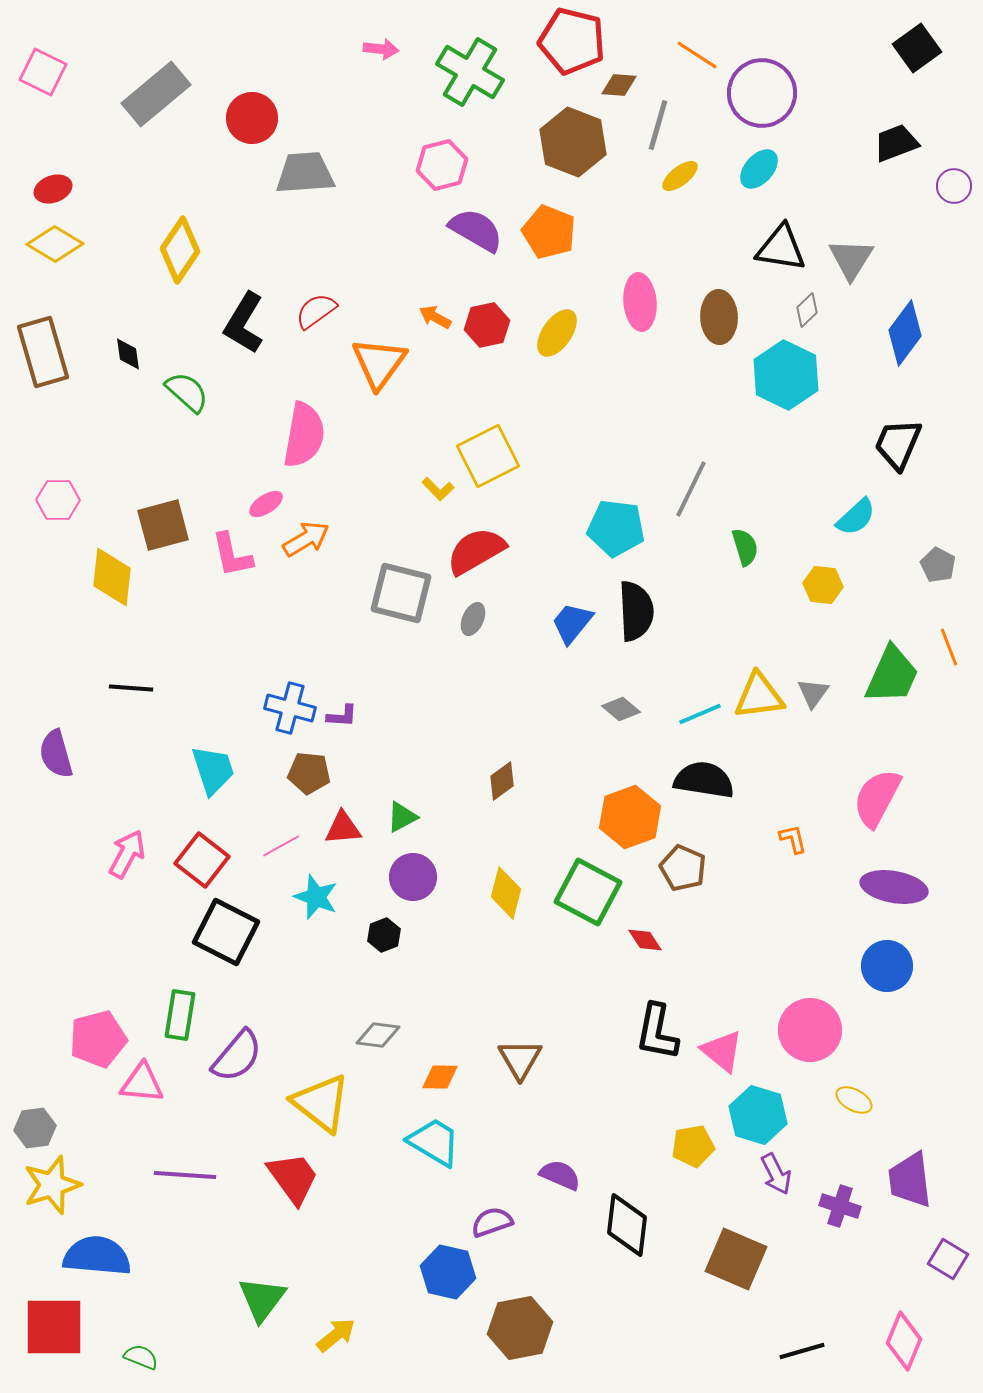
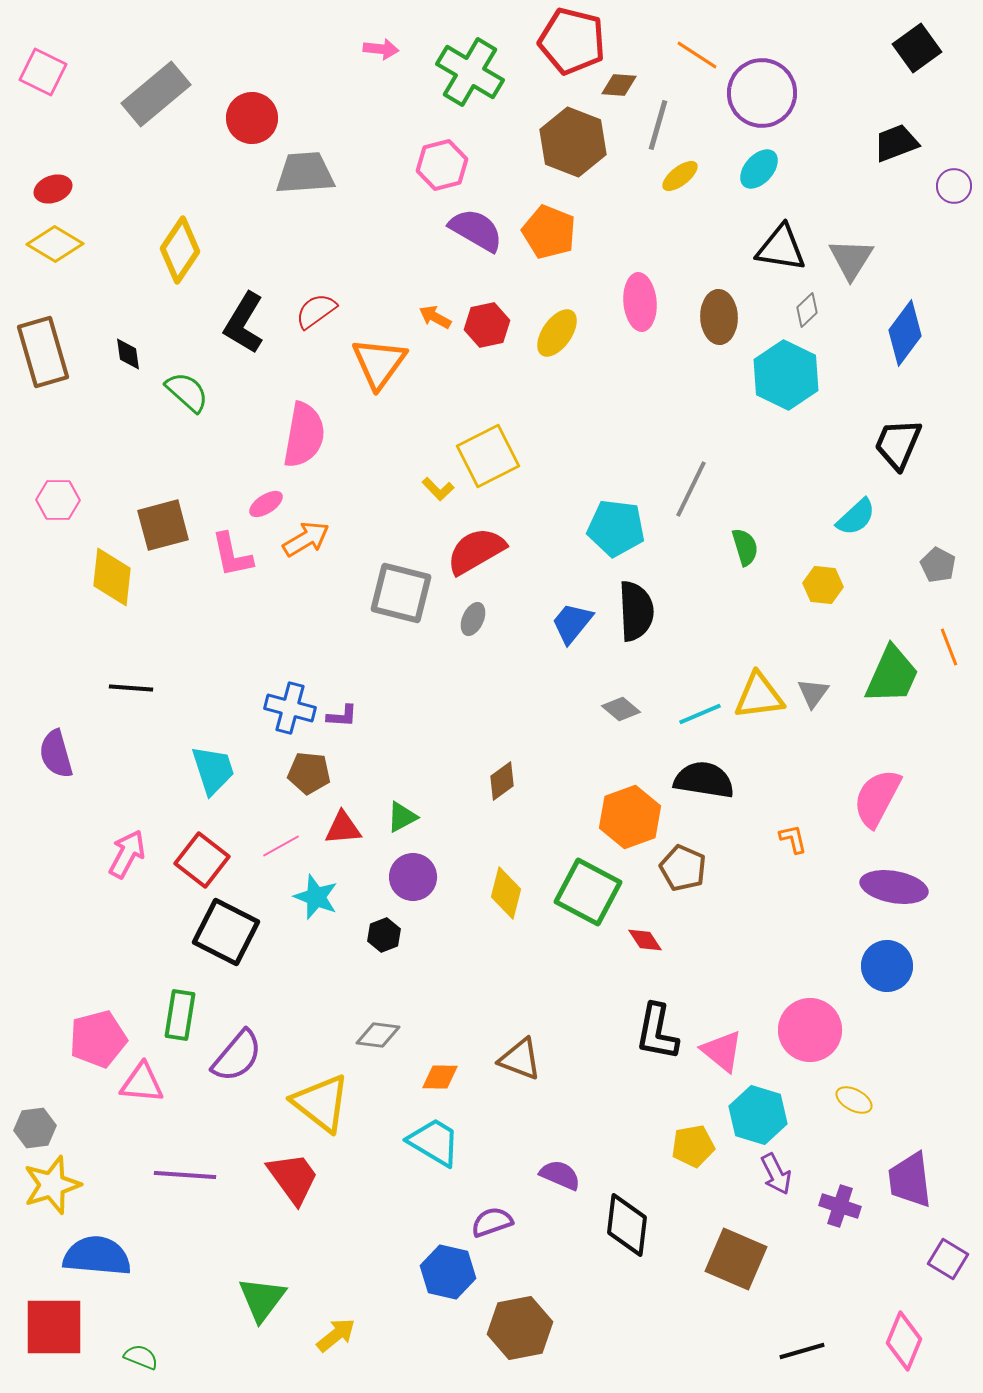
brown triangle at (520, 1059): rotated 39 degrees counterclockwise
